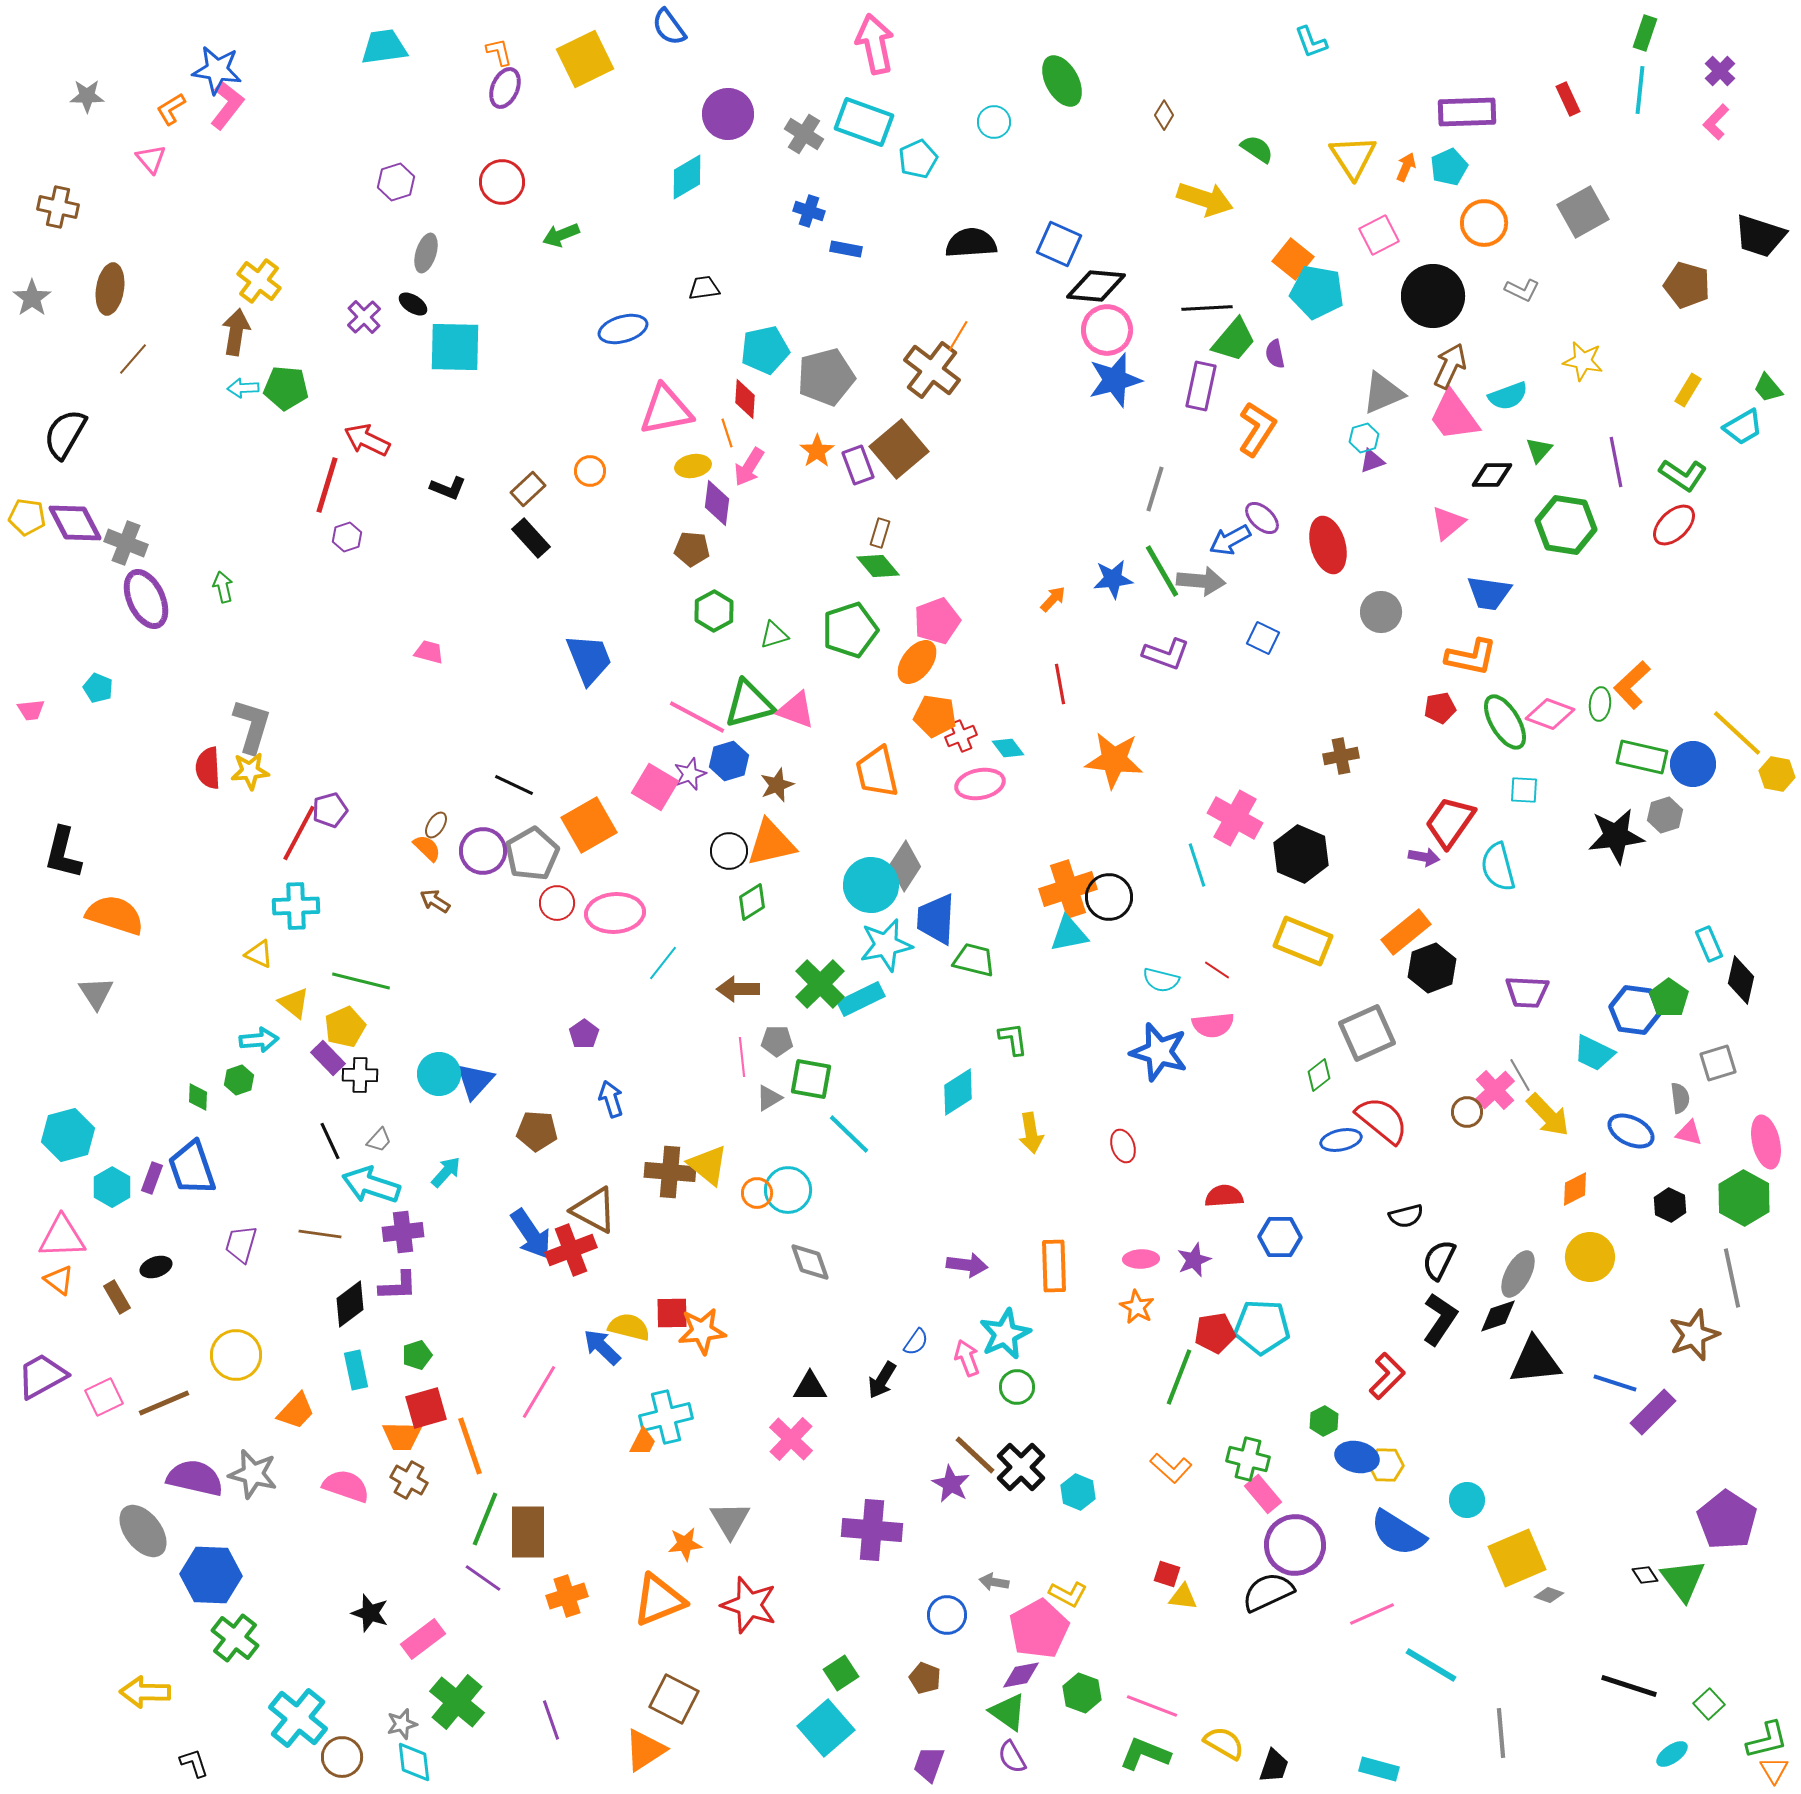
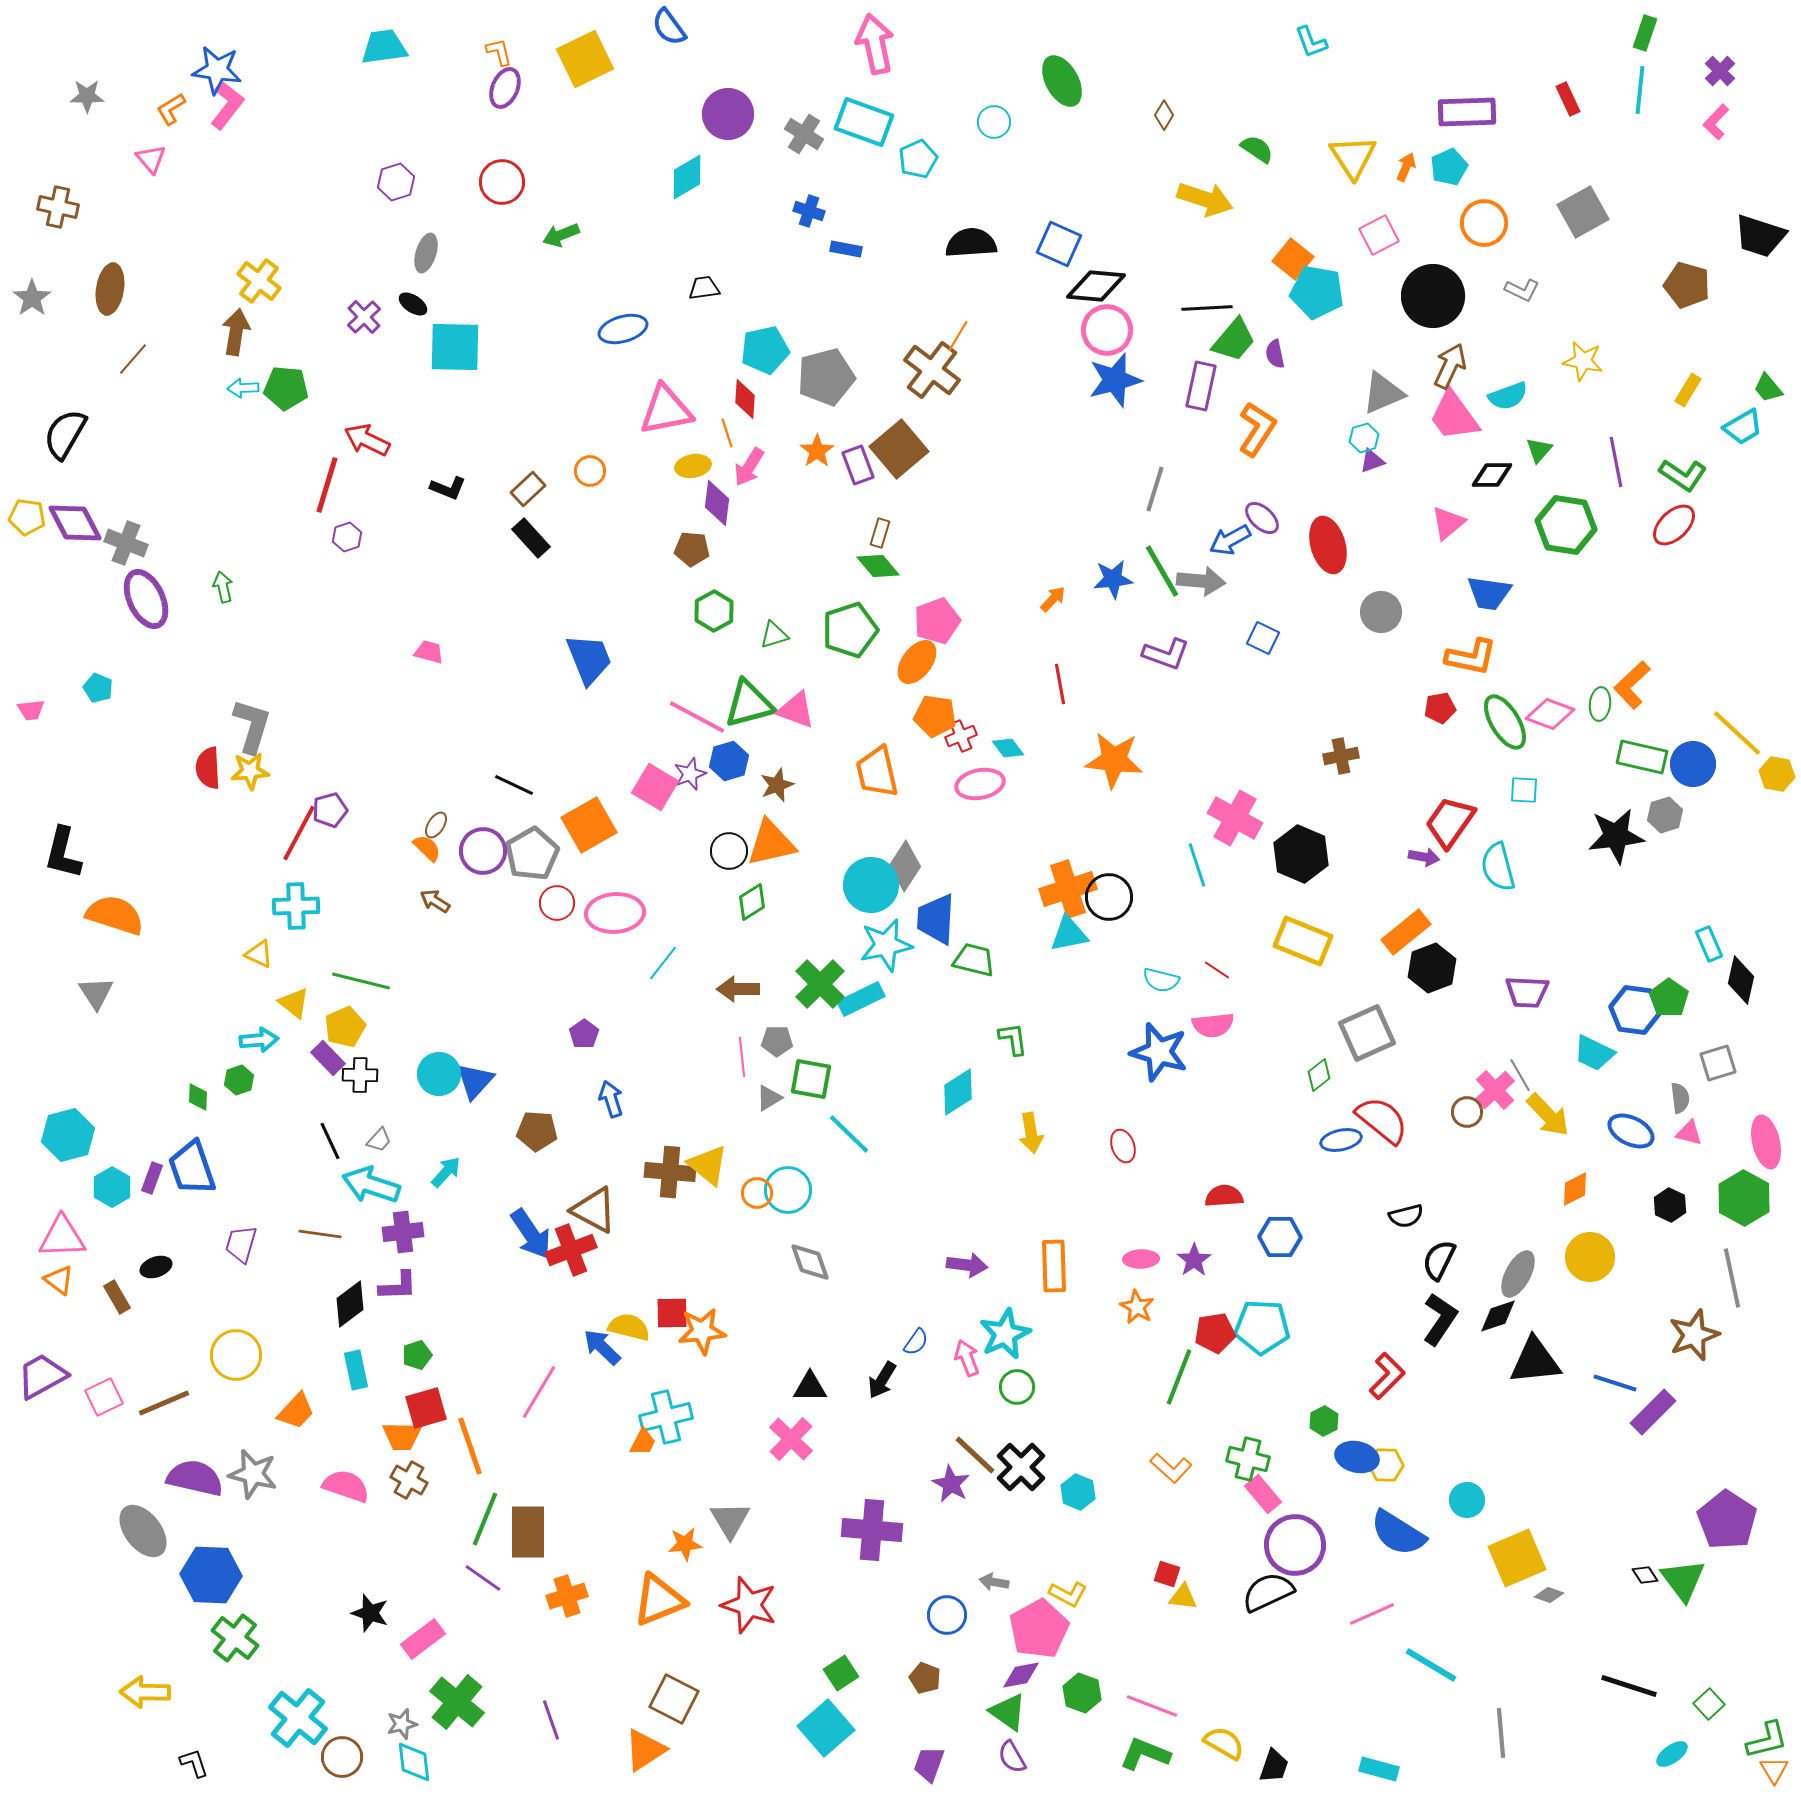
purple star at (1194, 1260): rotated 12 degrees counterclockwise
